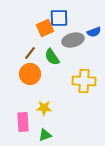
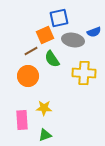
blue square: rotated 12 degrees counterclockwise
orange square: moved 7 px down
gray ellipse: rotated 25 degrees clockwise
brown line: moved 1 px right, 2 px up; rotated 24 degrees clockwise
green semicircle: moved 2 px down
orange circle: moved 2 px left, 2 px down
yellow cross: moved 8 px up
pink rectangle: moved 1 px left, 2 px up
